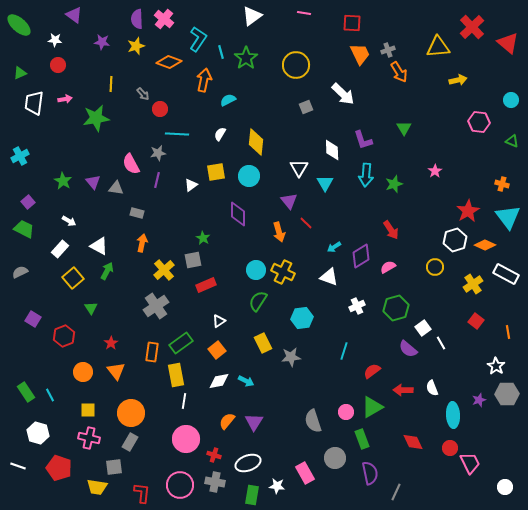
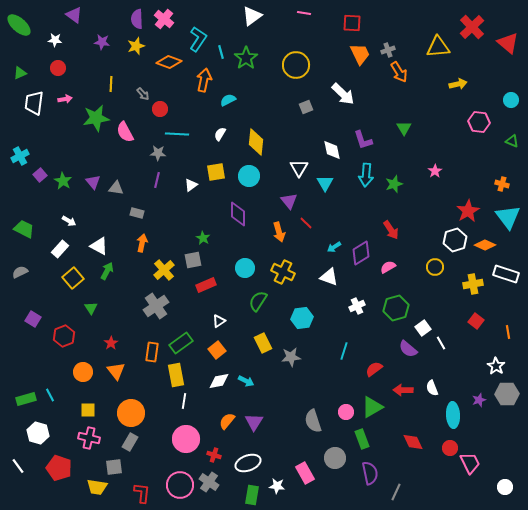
red circle at (58, 65): moved 3 px down
yellow arrow at (458, 80): moved 4 px down
white diamond at (332, 150): rotated 10 degrees counterclockwise
gray star at (158, 153): rotated 14 degrees clockwise
pink semicircle at (131, 164): moved 6 px left, 32 px up
purple square at (28, 202): moved 12 px right, 27 px up
purple diamond at (361, 256): moved 3 px up
cyan circle at (256, 270): moved 11 px left, 2 px up
white rectangle at (506, 274): rotated 10 degrees counterclockwise
yellow cross at (473, 284): rotated 24 degrees clockwise
red semicircle at (372, 371): moved 2 px right, 2 px up
green rectangle at (26, 392): moved 7 px down; rotated 72 degrees counterclockwise
white line at (18, 466): rotated 35 degrees clockwise
gray cross at (215, 482): moved 6 px left; rotated 24 degrees clockwise
